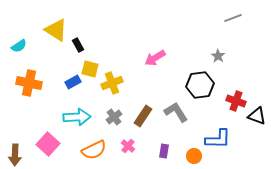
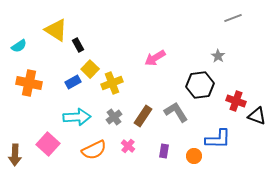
yellow square: rotated 30 degrees clockwise
